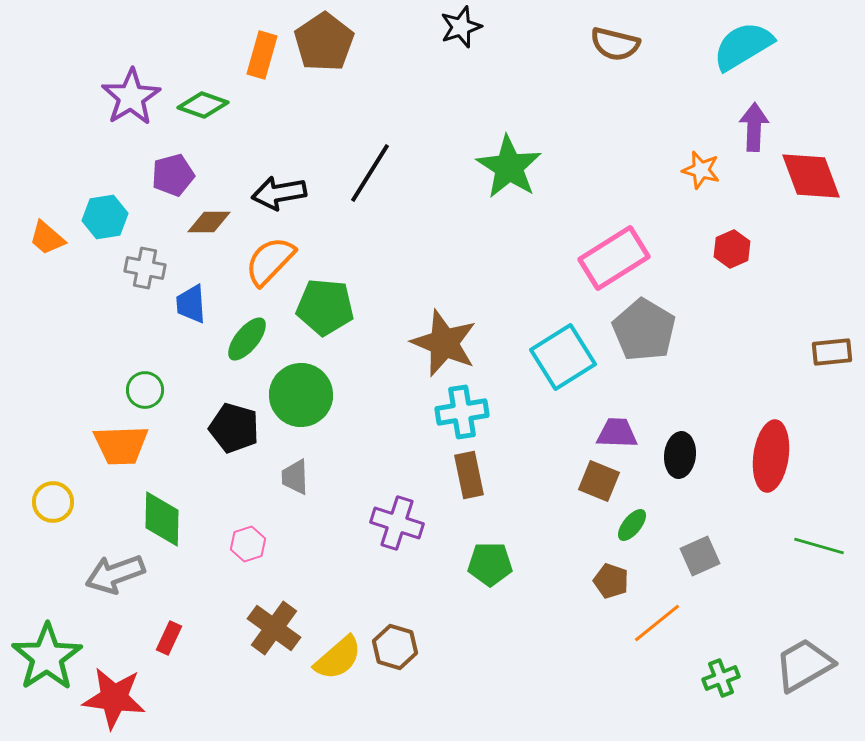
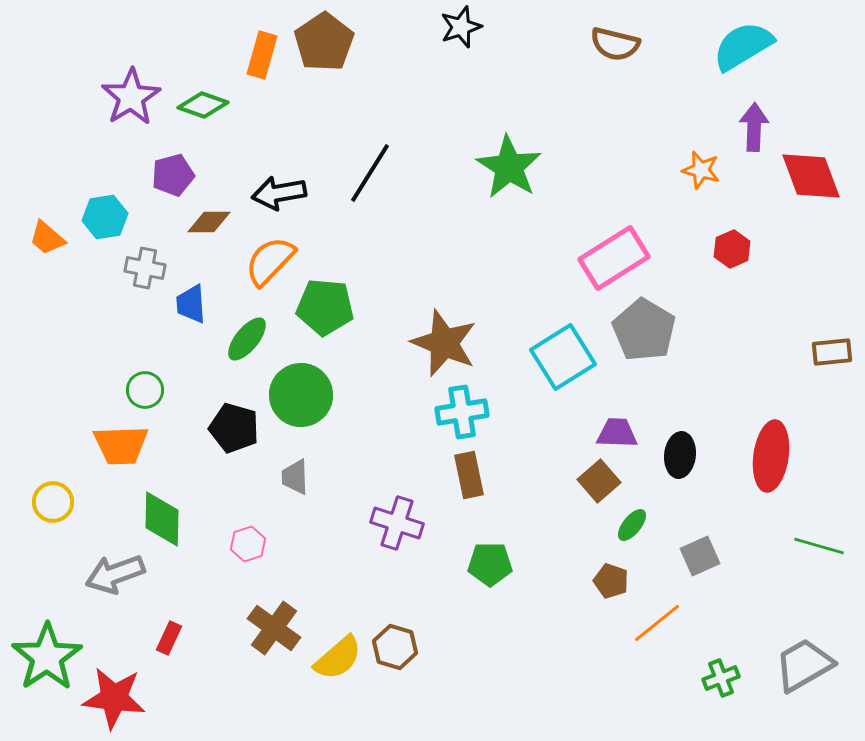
brown square at (599, 481): rotated 27 degrees clockwise
